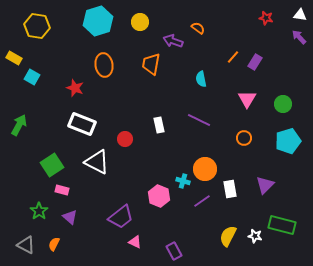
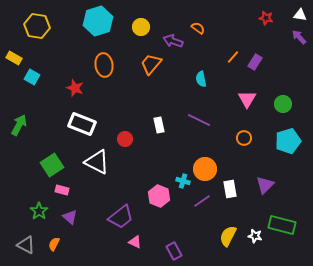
yellow circle at (140, 22): moved 1 px right, 5 px down
orange trapezoid at (151, 64): rotated 30 degrees clockwise
